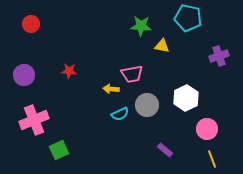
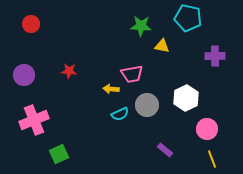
purple cross: moved 4 px left; rotated 18 degrees clockwise
green square: moved 4 px down
